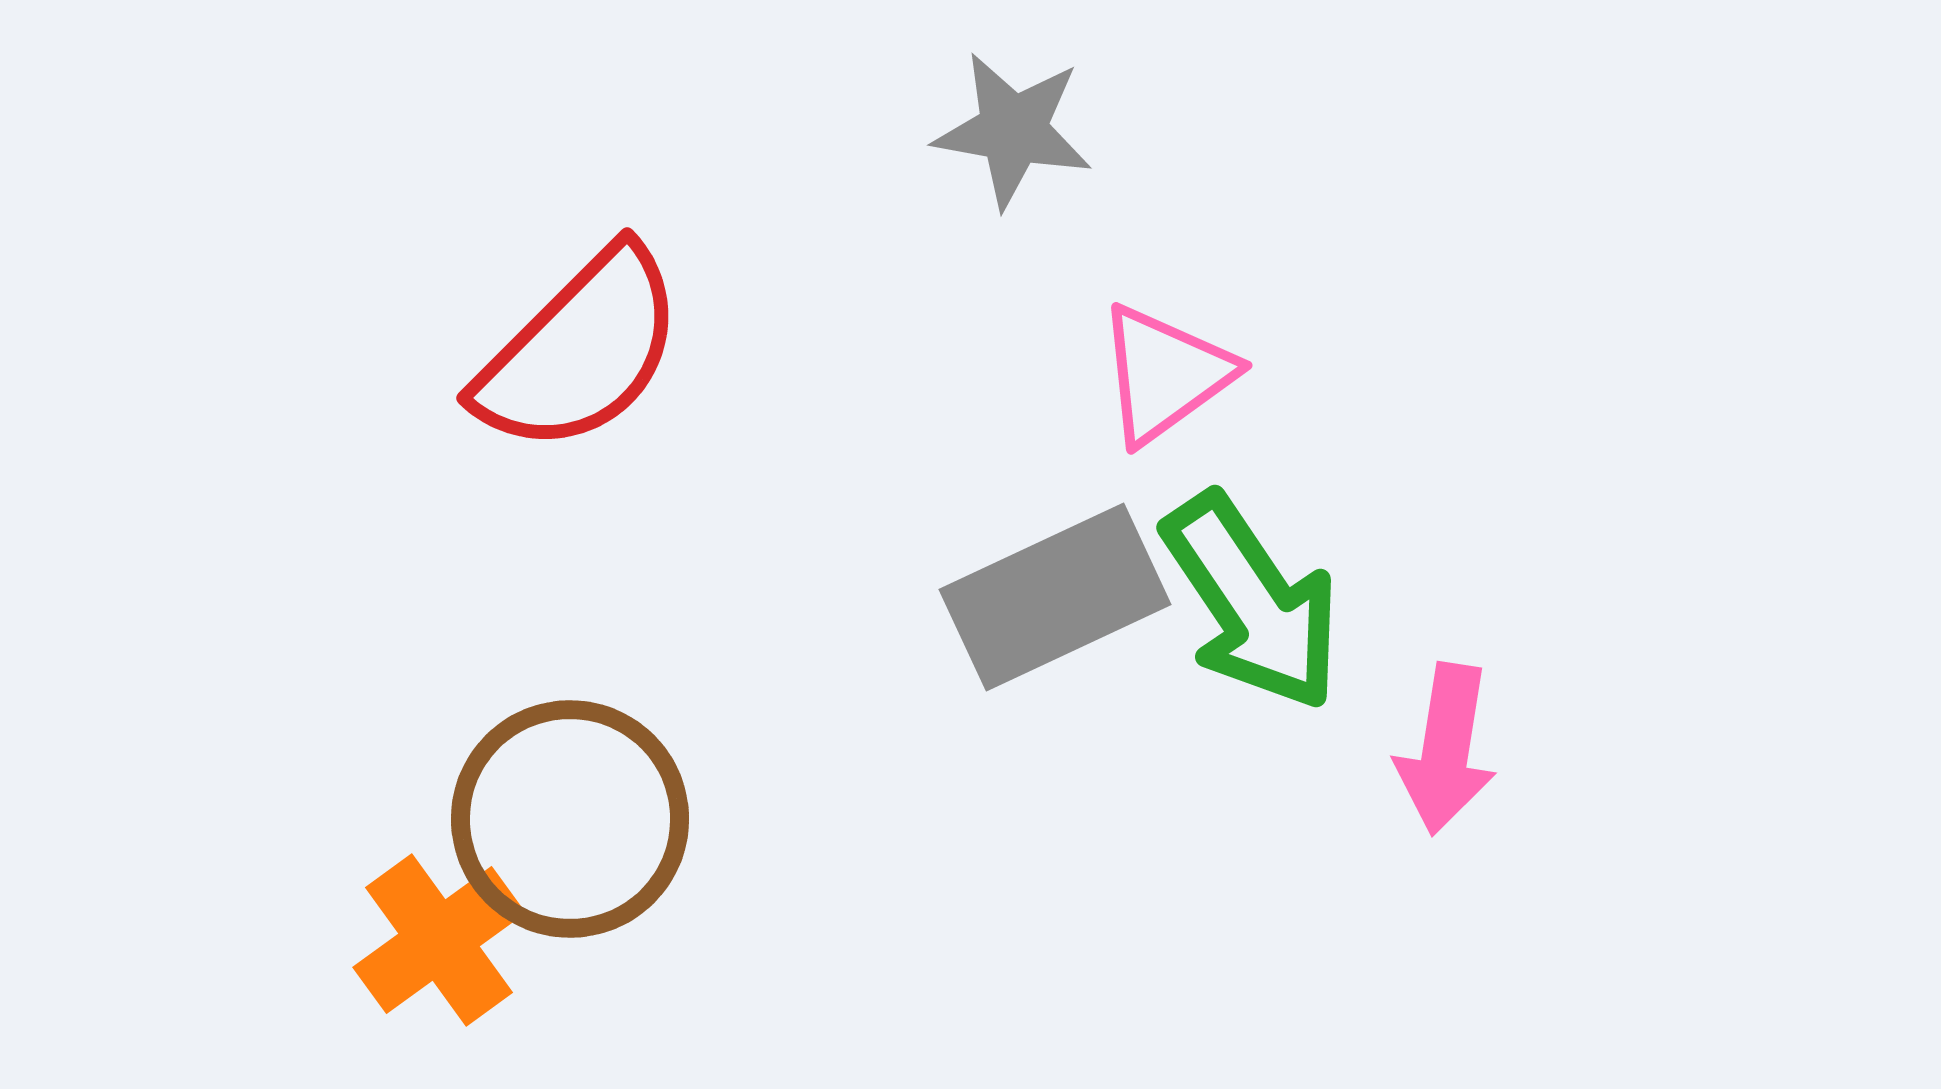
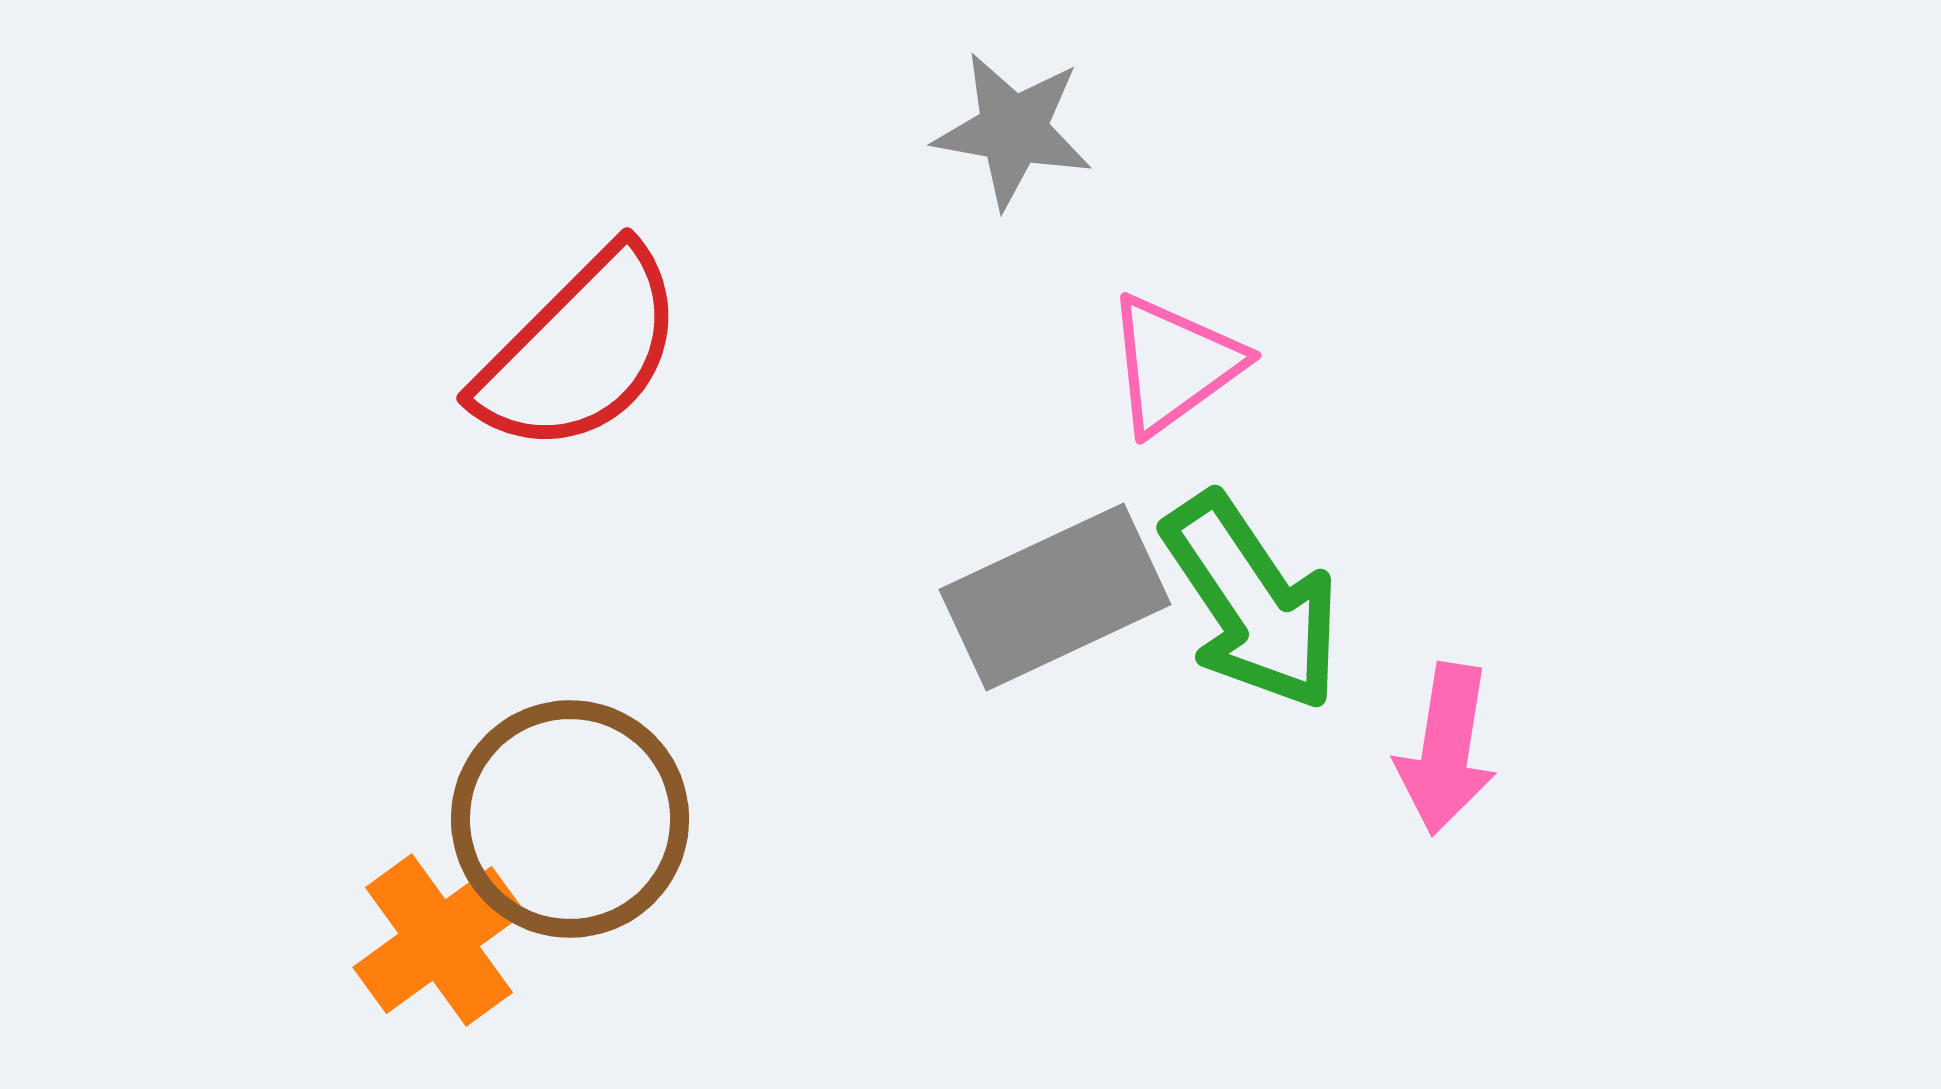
pink triangle: moved 9 px right, 10 px up
